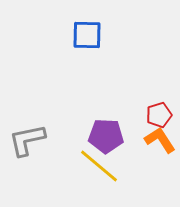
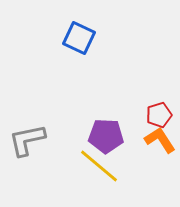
blue square: moved 8 px left, 3 px down; rotated 24 degrees clockwise
